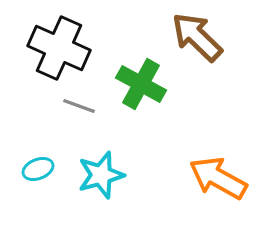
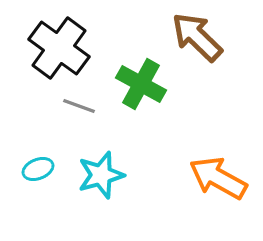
black cross: rotated 12 degrees clockwise
